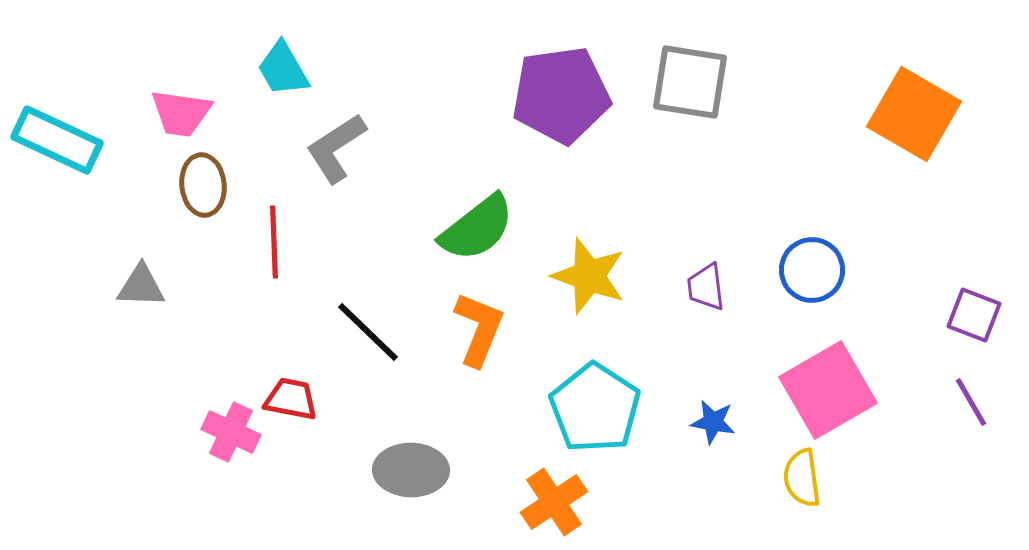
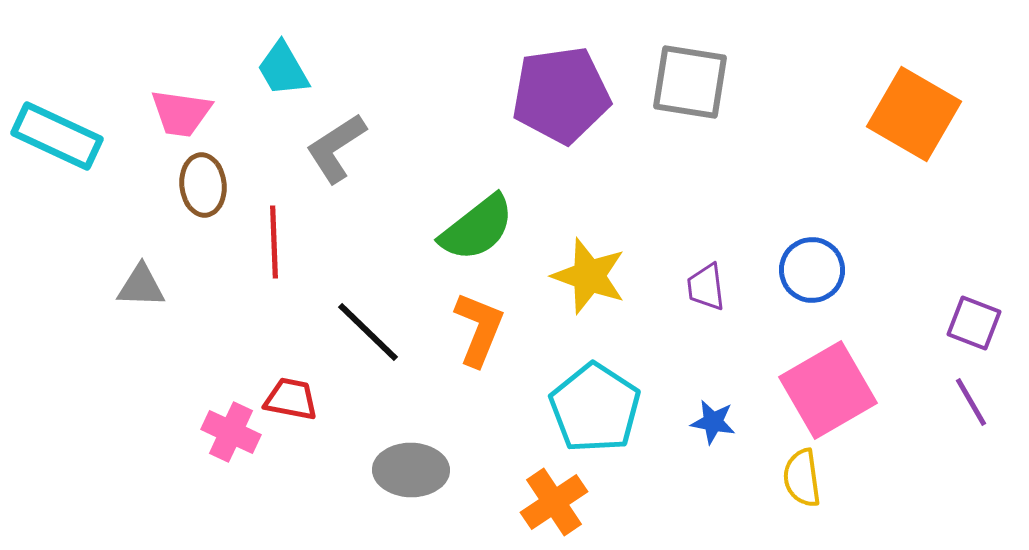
cyan rectangle: moved 4 px up
purple square: moved 8 px down
